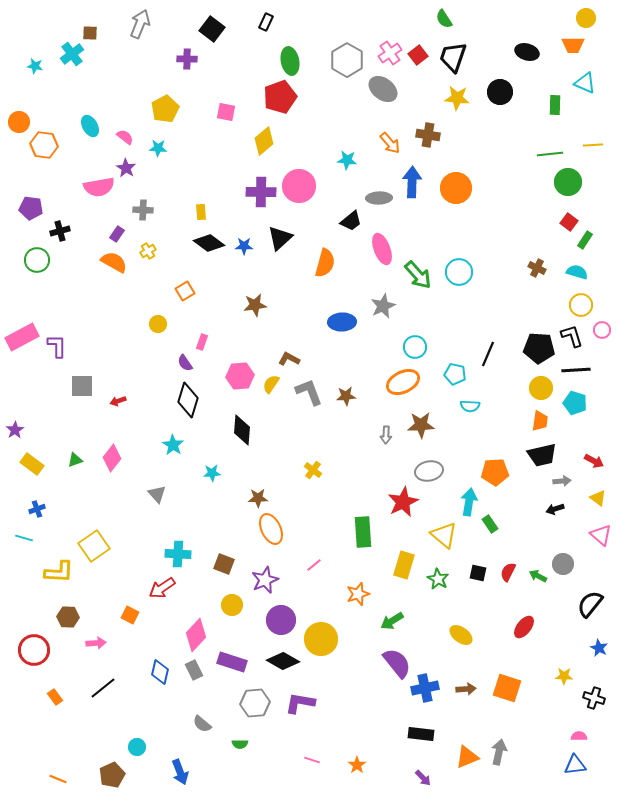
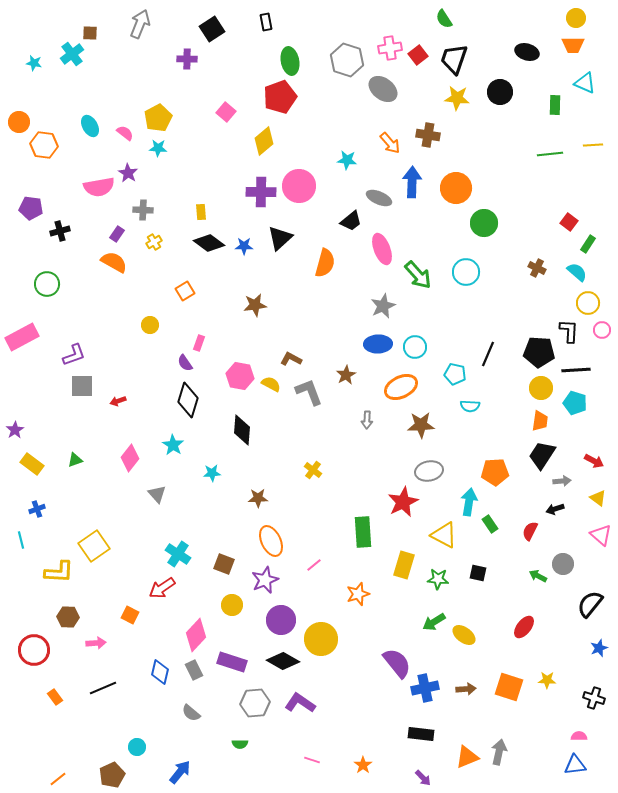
yellow circle at (586, 18): moved 10 px left
black rectangle at (266, 22): rotated 36 degrees counterclockwise
black square at (212, 29): rotated 20 degrees clockwise
pink cross at (390, 53): moved 5 px up; rotated 25 degrees clockwise
black trapezoid at (453, 57): moved 1 px right, 2 px down
gray hexagon at (347, 60): rotated 12 degrees counterclockwise
cyan star at (35, 66): moved 1 px left, 3 px up
yellow pentagon at (165, 109): moved 7 px left, 9 px down
pink square at (226, 112): rotated 30 degrees clockwise
pink semicircle at (125, 137): moved 4 px up
purple star at (126, 168): moved 2 px right, 5 px down
green circle at (568, 182): moved 84 px left, 41 px down
gray ellipse at (379, 198): rotated 25 degrees clockwise
green rectangle at (585, 240): moved 3 px right, 4 px down
yellow cross at (148, 251): moved 6 px right, 9 px up
green circle at (37, 260): moved 10 px right, 24 px down
cyan circle at (459, 272): moved 7 px right
cyan semicircle at (577, 272): rotated 25 degrees clockwise
yellow circle at (581, 305): moved 7 px right, 2 px up
blue ellipse at (342, 322): moved 36 px right, 22 px down
yellow circle at (158, 324): moved 8 px left, 1 px down
black L-shape at (572, 336): moved 3 px left, 5 px up; rotated 20 degrees clockwise
pink rectangle at (202, 342): moved 3 px left, 1 px down
purple L-shape at (57, 346): moved 17 px right, 9 px down; rotated 70 degrees clockwise
black pentagon at (539, 348): moved 4 px down
brown L-shape at (289, 359): moved 2 px right
pink hexagon at (240, 376): rotated 16 degrees clockwise
orange ellipse at (403, 382): moved 2 px left, 5 px down
yellow semicircle at (271, 384): rotated 84 degrees clockwise
brown star at (346, 396): moved 21 px up; rotated 24 degrees counterclockwise
gray arrow at (386, 435): moved 19 px left, 15 px up
black trapezoid at (542, 455): rotated 136 degrees clockwise
pink diamond at (112, 458): moved 18 px right
orange ellipse at (271, 529): moved 12 px down
yellow triangle at (444, 535): rotated 12 degrees counterclockwise
cyan line at (24, 538): moved 3 px left, 2 px down; rotated 60 degrees clockwise
cyan cross at (178, 554): rotated 30 degrees clockwise
red semicircle at (508, 572): moved 22 px right, 41 px up
green star at (438, 579): rotated 25 degrees counterclockwise
green arrow at (392, 621): moved 42 px right, 1 px down
yellow ellipse at (461, 635): moved 3 px right
blue star at (599, 648): rotated 24 degrees clockwise
yellow star at (564, 676): moved 17 px left, 4 px down
black line at (103, 688): rotated 16 degrees clockwise
orange square at (507, 688): moved 2 px right, 1 px up
purple L-shape at (300, 703): rotated 24 degrees clockwise
gray semicircle at (202, 724): moved 11 px left, 11 px up
orange star at (357, 765): moved 6 px right
blue arrow at (180, 772): rotated 120 degrees counterclockwise
orange line at (58, 779): rotated 60 degrees counterclockwise
